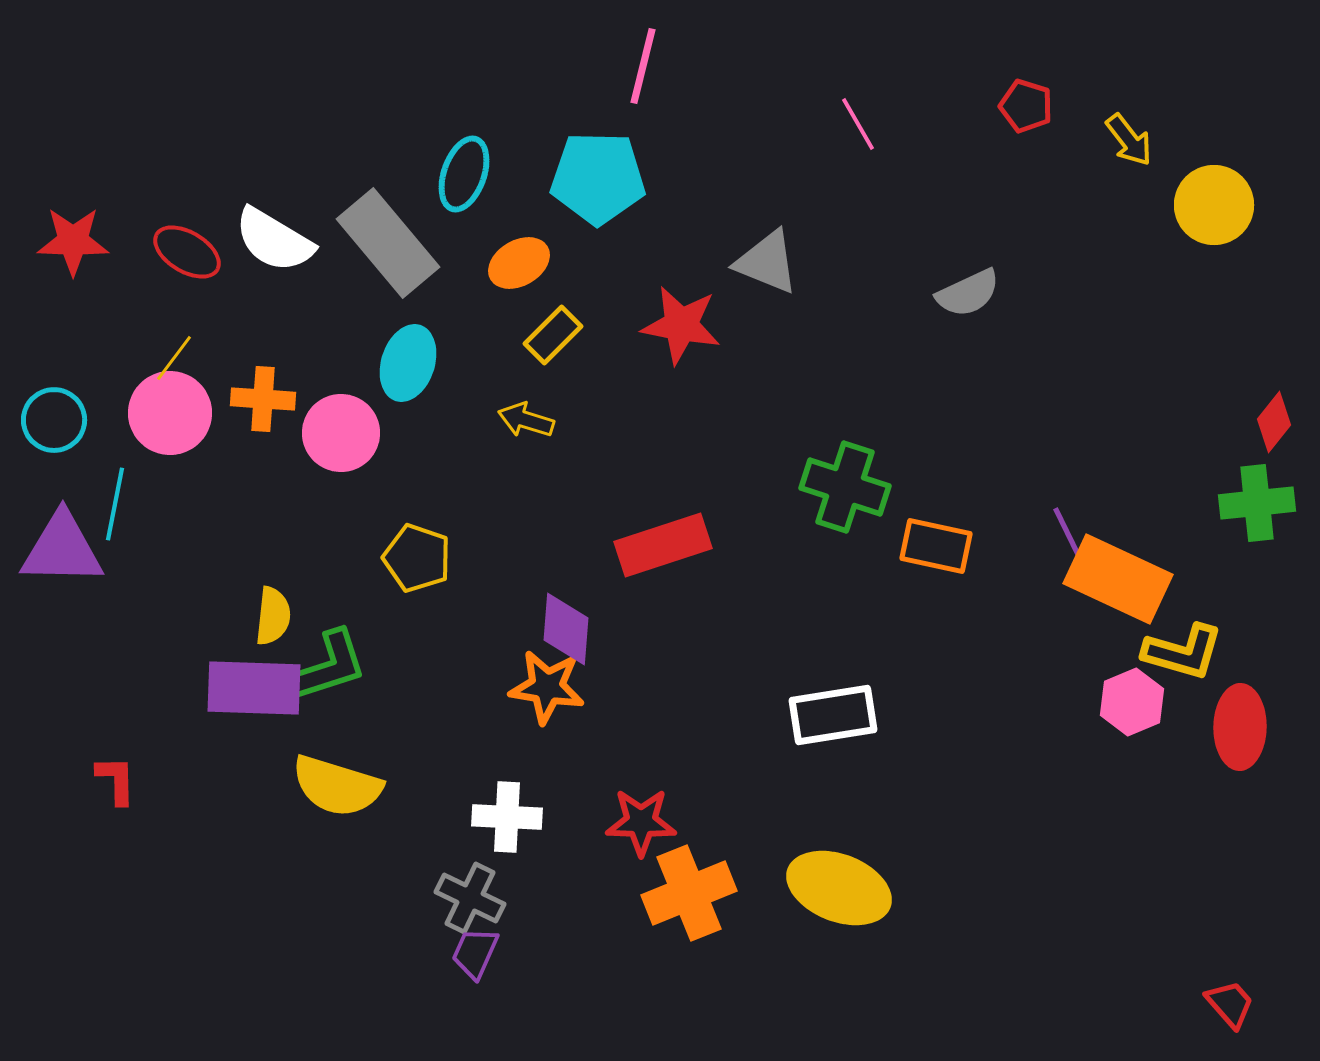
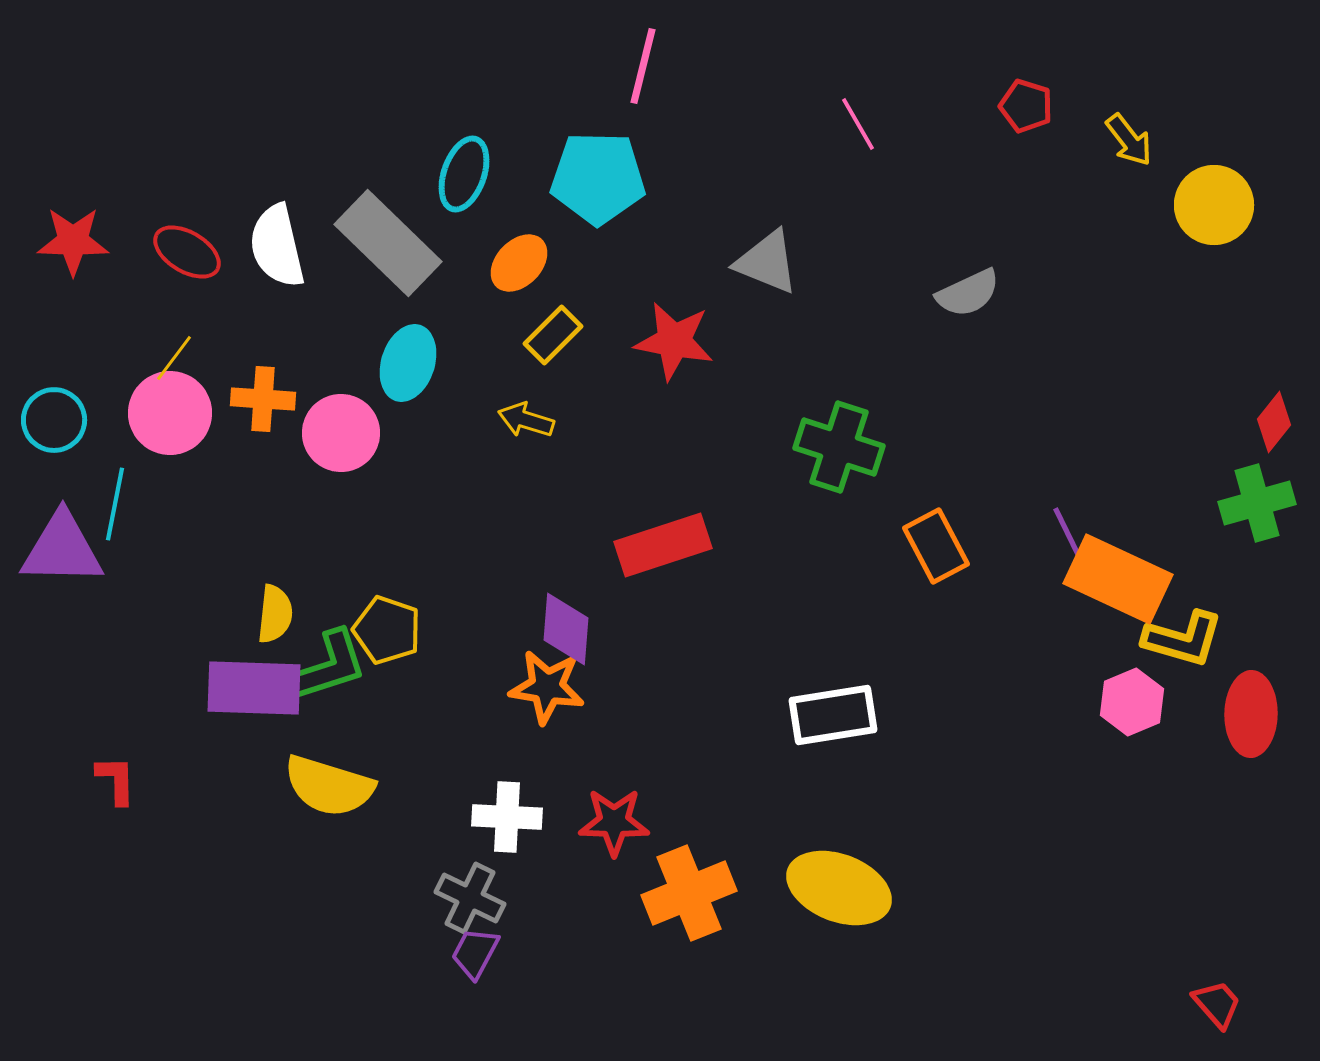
white semicircle at (274, 240): moved 3 px right, 6 px down; rotated 46 degrees clockwise
gray rectangle at (388, 243): rotated 6 degrees counterclockwise
orange ellipse at (519, 263): rotated 16 degrees counterclockwise
red star at (681, 325): moved 7 px left, 16 px down
green cross at (845, 487): moved 6 px left, 40 px up
green cross at (1257, 503): rotated 10 degrees counterclockwise
orange rectangle at (936, 546): rotated 50 degrees clockwise
yellow pentagon at (417, 558): moved 30 px left, 72 px down
yellow semicircle at (273, 616): moved 2 px right, 2 px up
yellow L-shape at (1183, 652): moved 13 px up
red ellipse at (1240, 727): moved 11 px right, 13 px up
yellow semicircle at (337, 786): moved 8 px left
red star at (641, 822): moved 27 px left
purple trapezoid at (475, 953): rotated 4 degrees clockwise
red trapezoid at (1230, 1004): moved 13 px left
